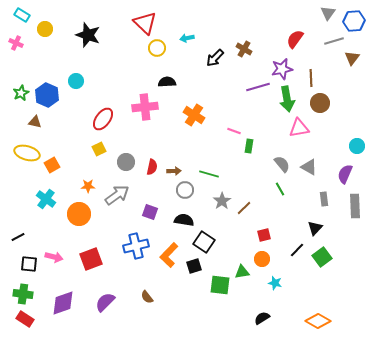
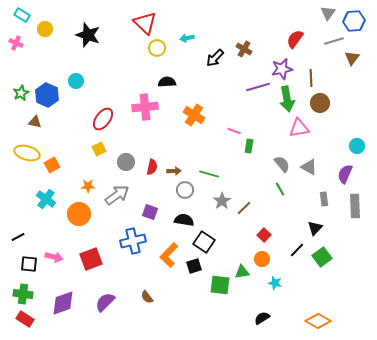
red square at (264, 235): rotated 32 degrees counterclockwise
blue cross at (136, 246): moved 3 px left, 5 px up
